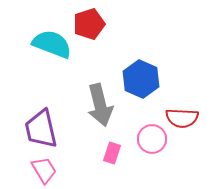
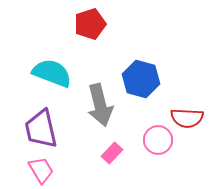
red pentagon: moved 1 px right
cyan semicircle: moved 29 px down
blue hexagon: rotated 9 degrees counterclockwise
red semicircle: moved 5 px right
pink circle: moved 6 px right, 1 px down
pink rectangle: rotated 25 degrees clockwise
pink trapezoid: moved 3 px left
